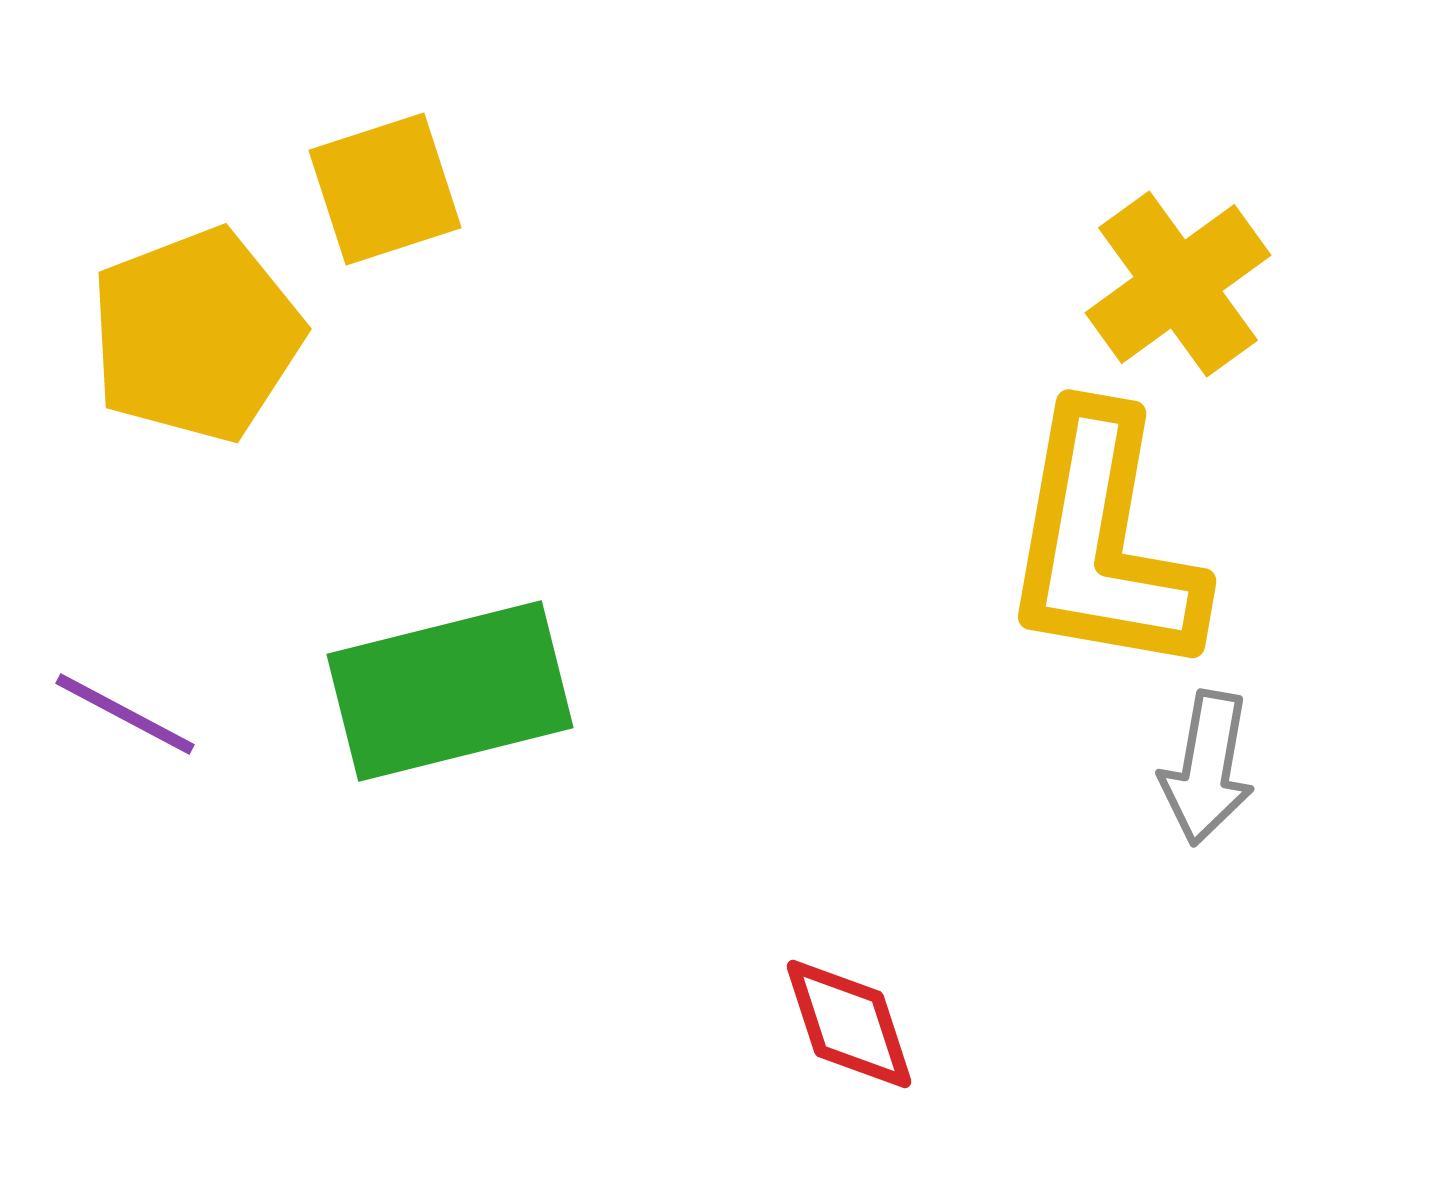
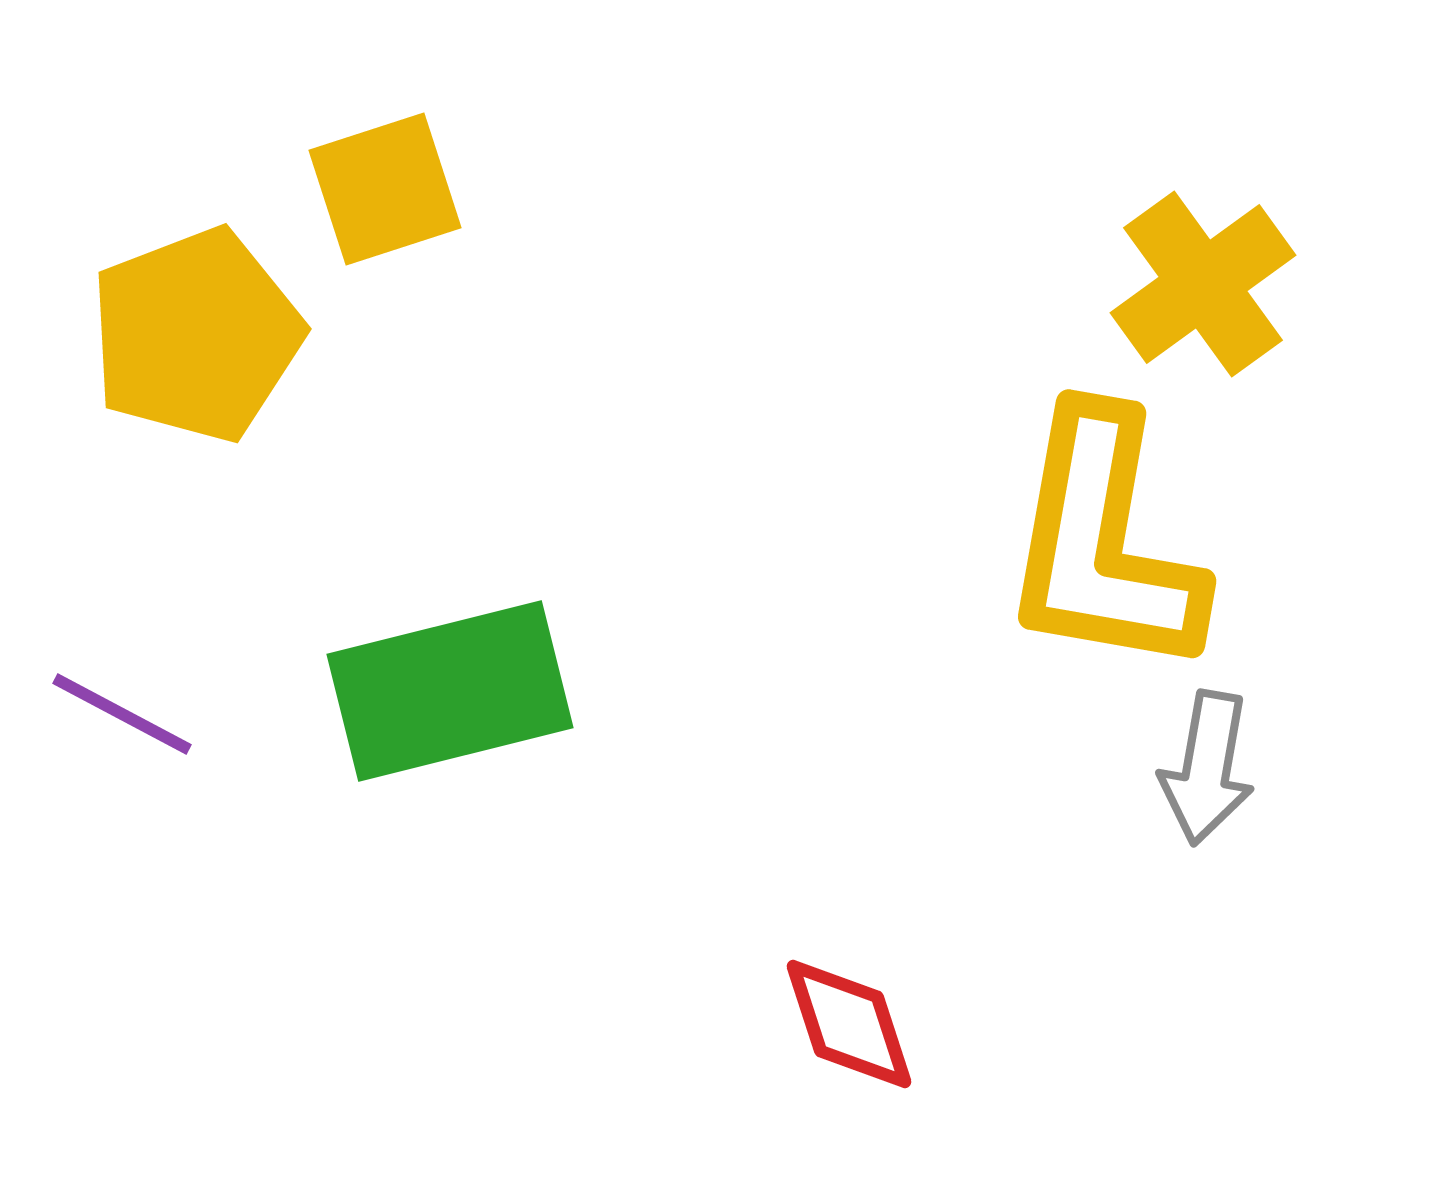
yellow cross: moved 25 px right
purple line: moved 3 px left
